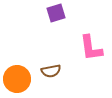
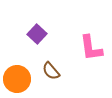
purple square: moved 19 px left, 21 px down; rotated 30 degrees counterclockwise
brown semicircle: rotated 60 degrees clockwise
